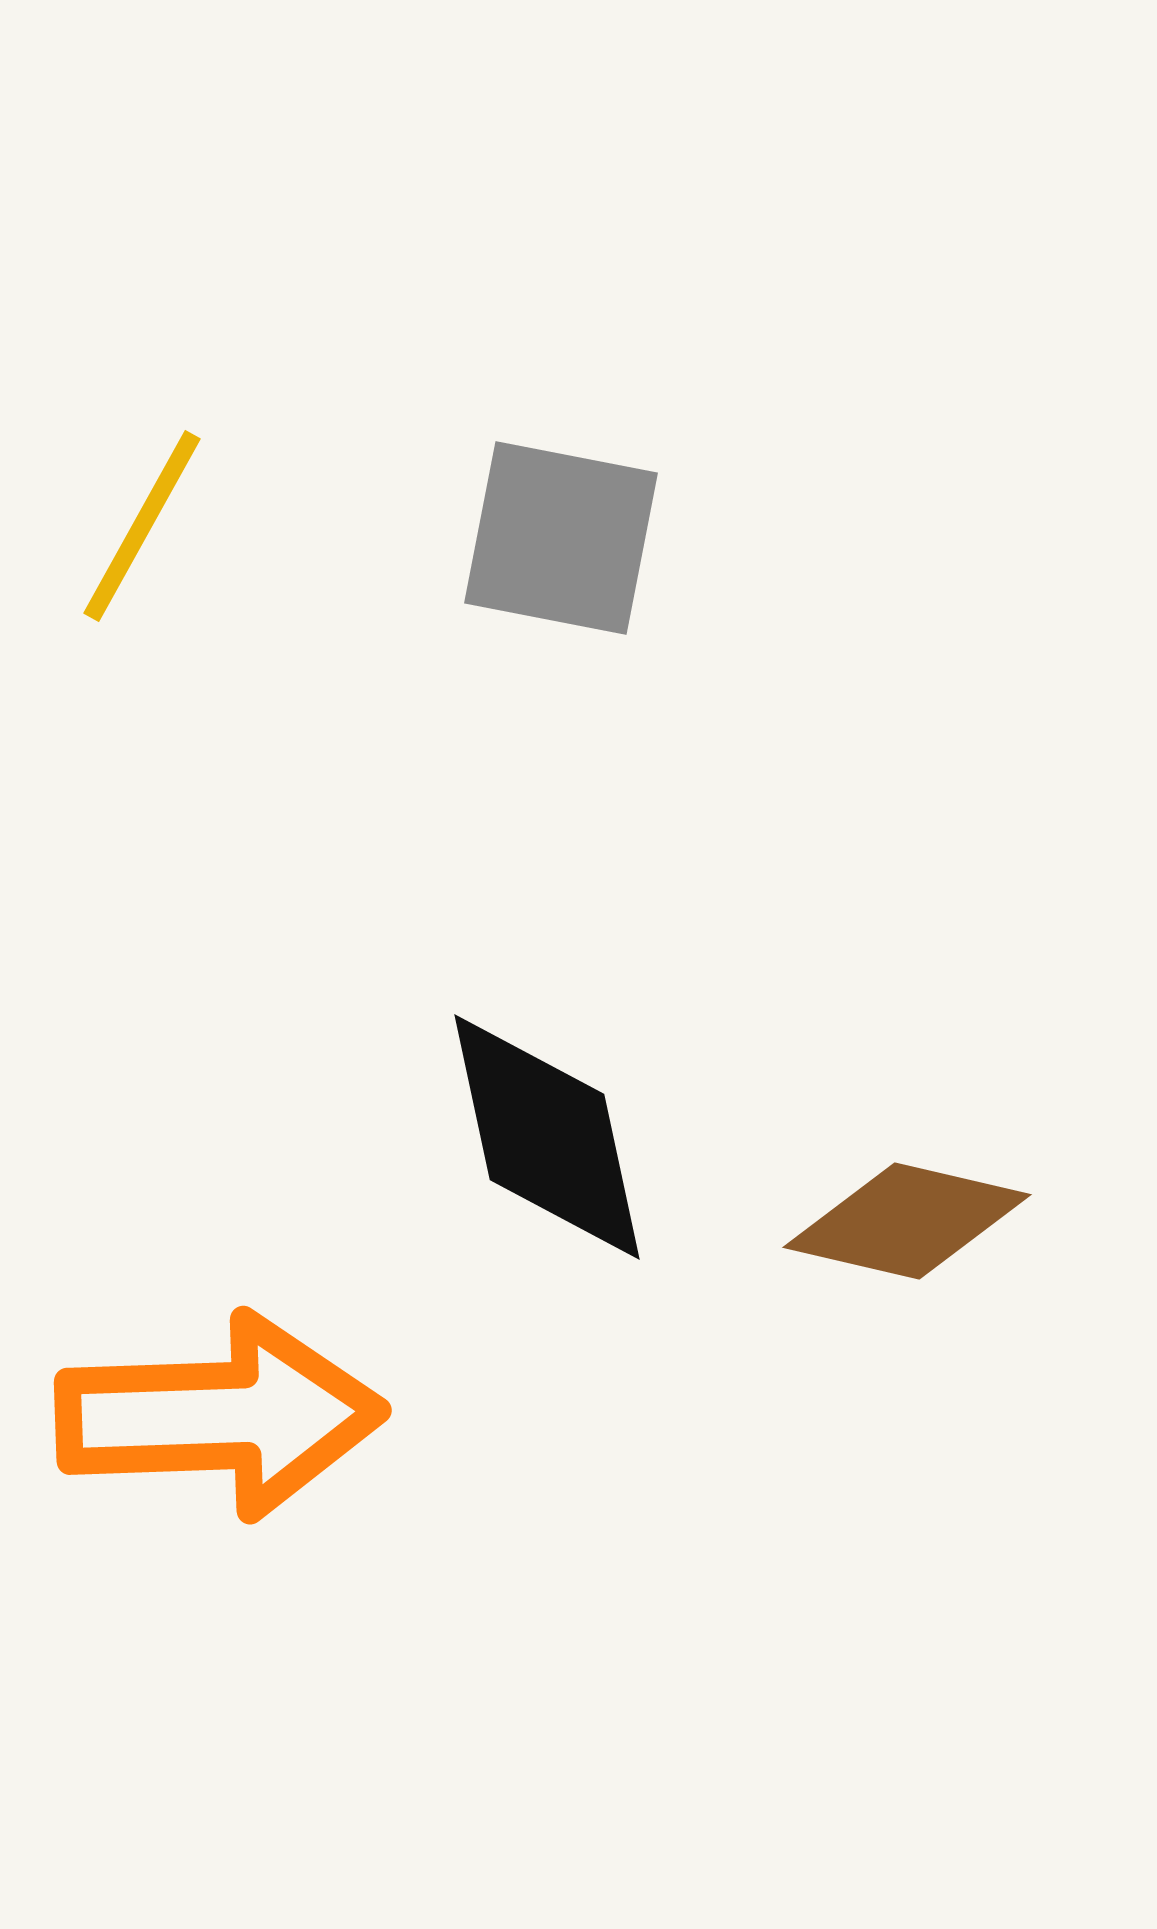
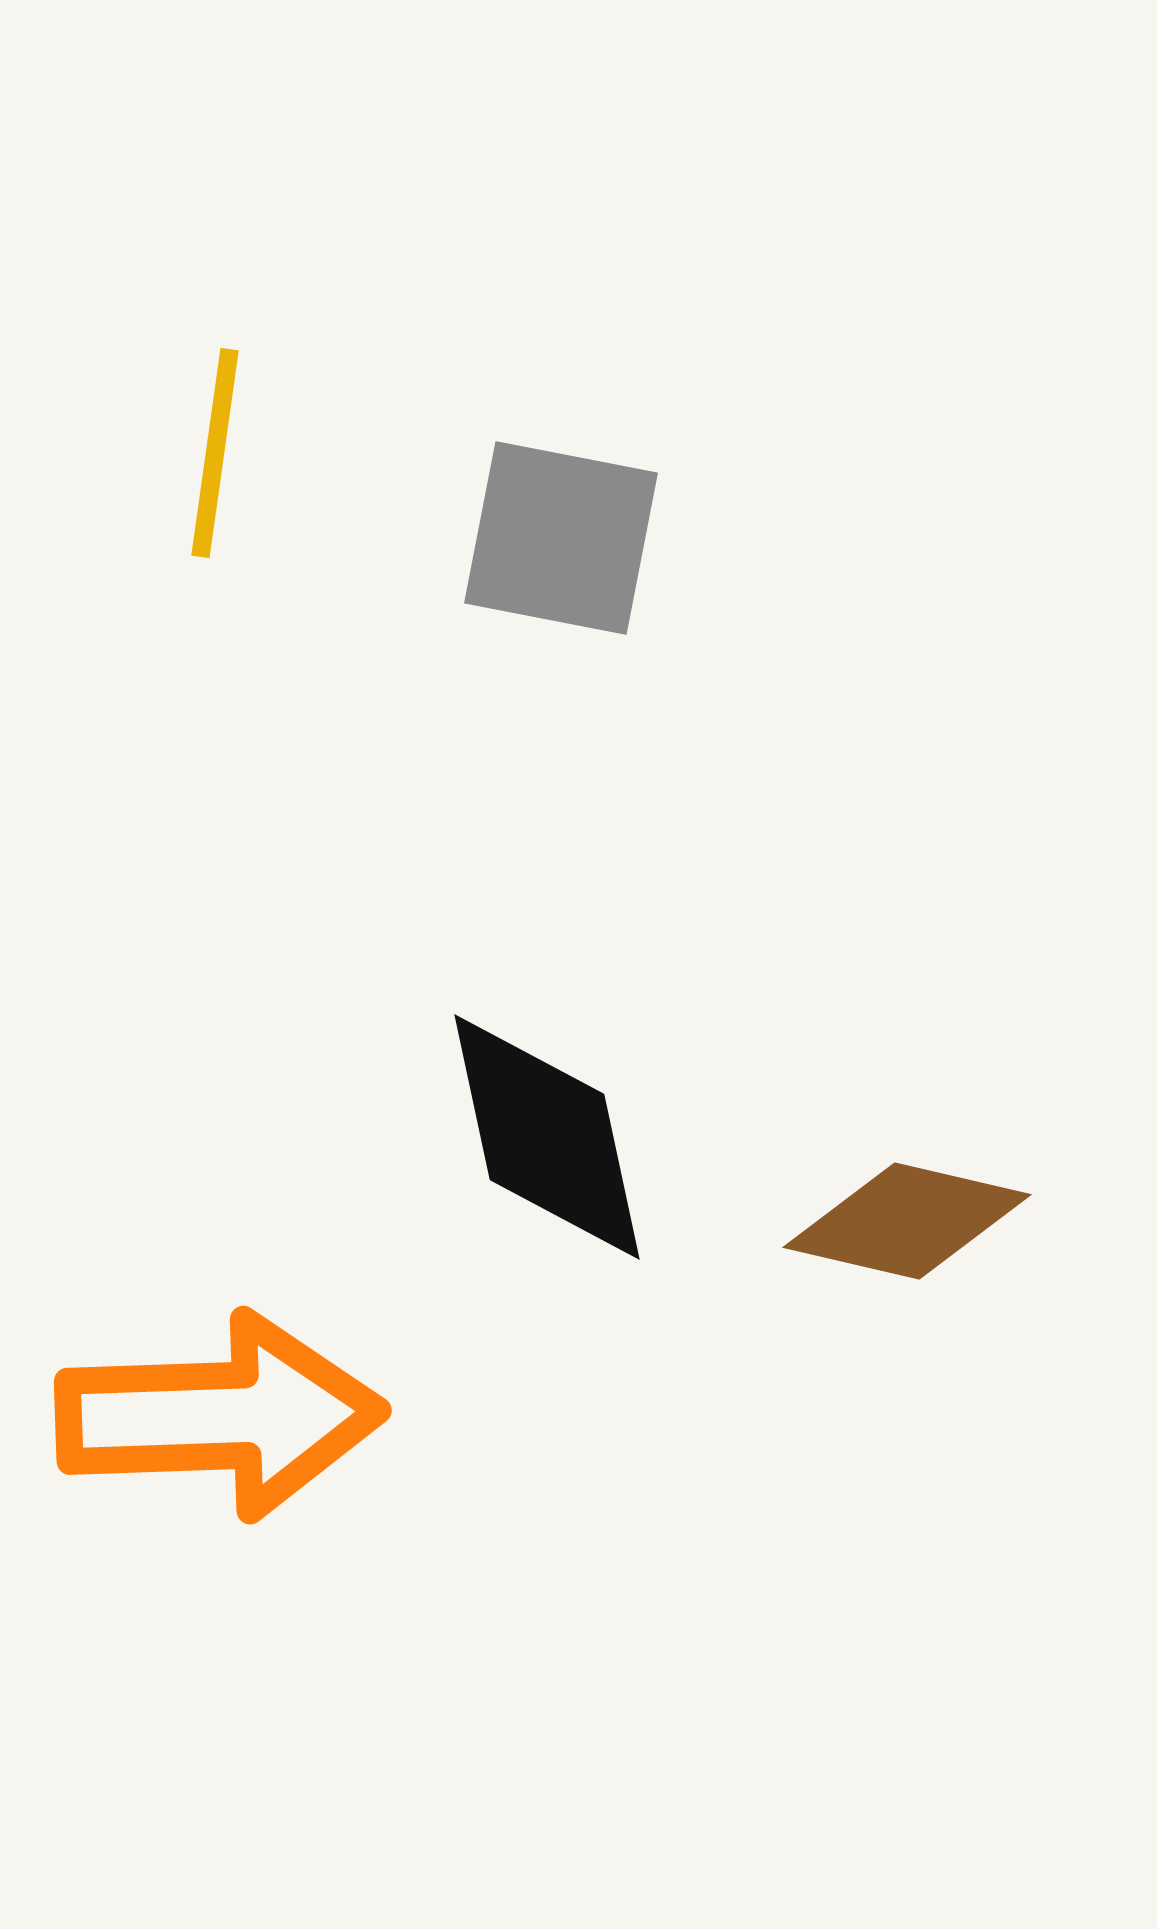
yellow line: moved 73 px right, 73 px up; rotated 21 degrees counterclockwise
